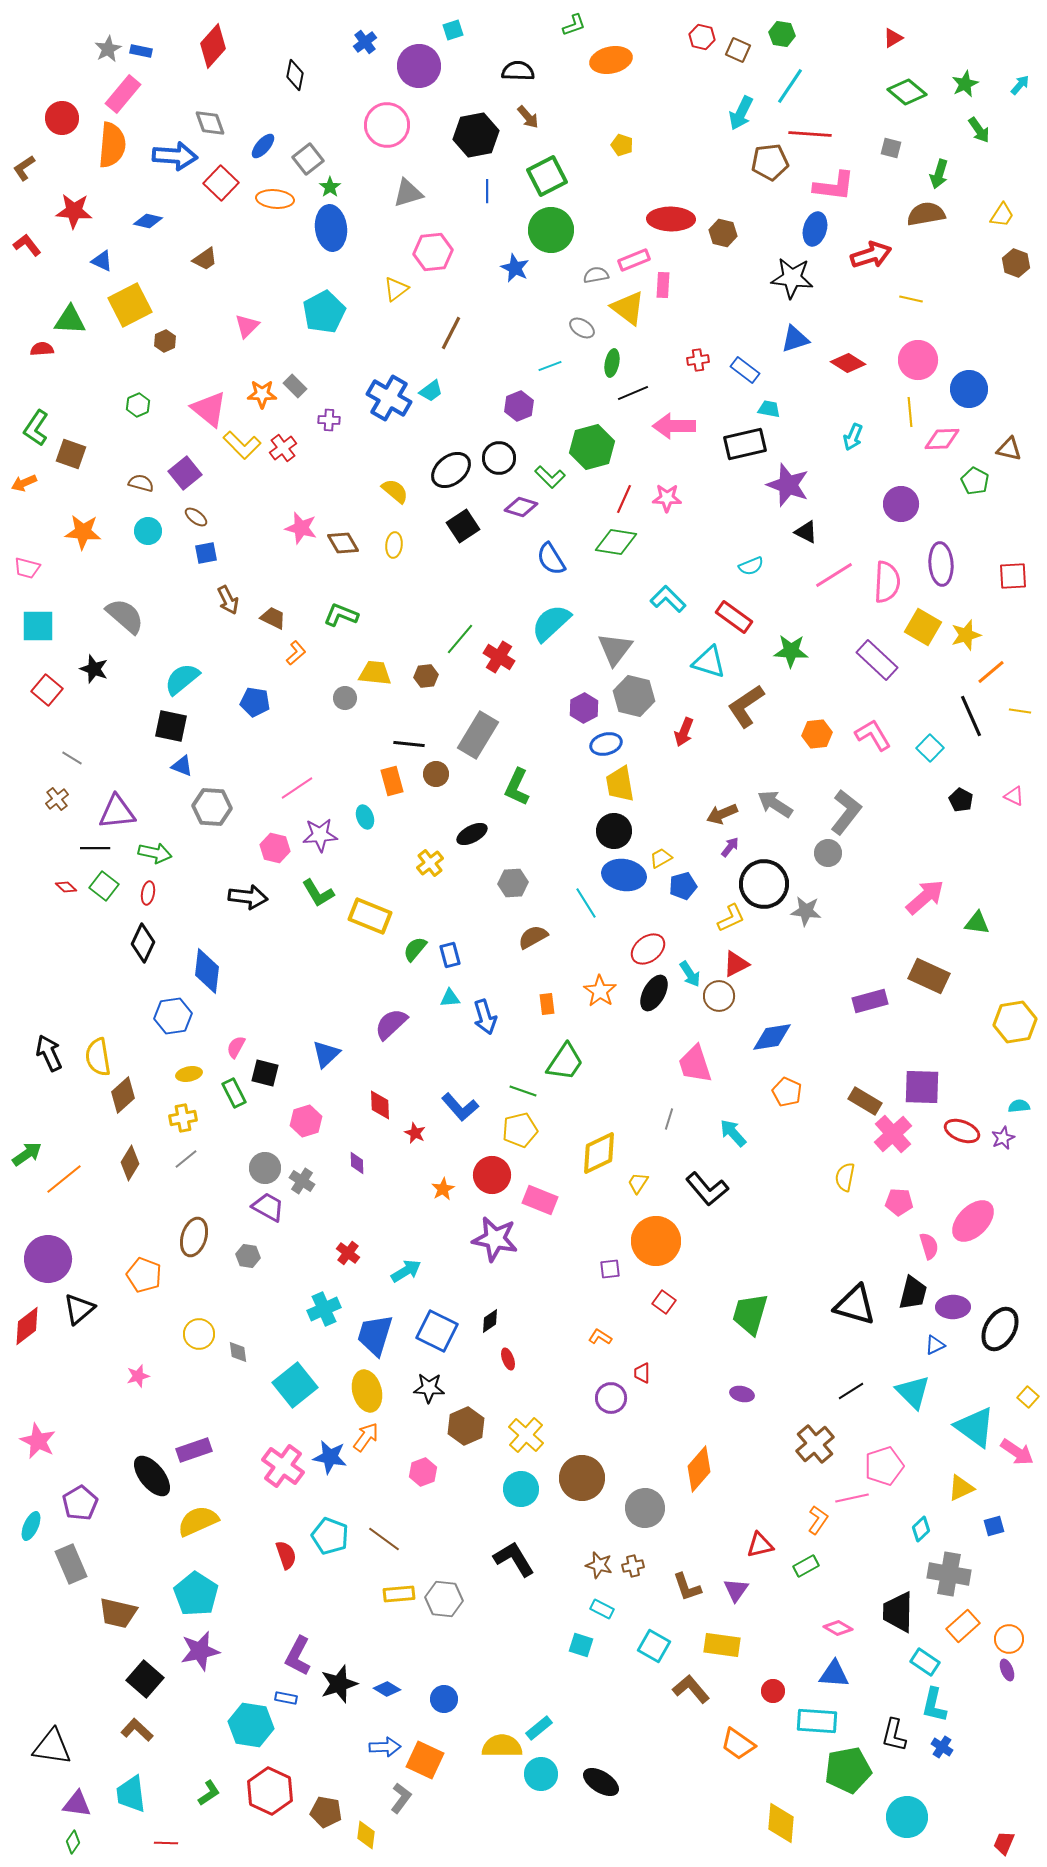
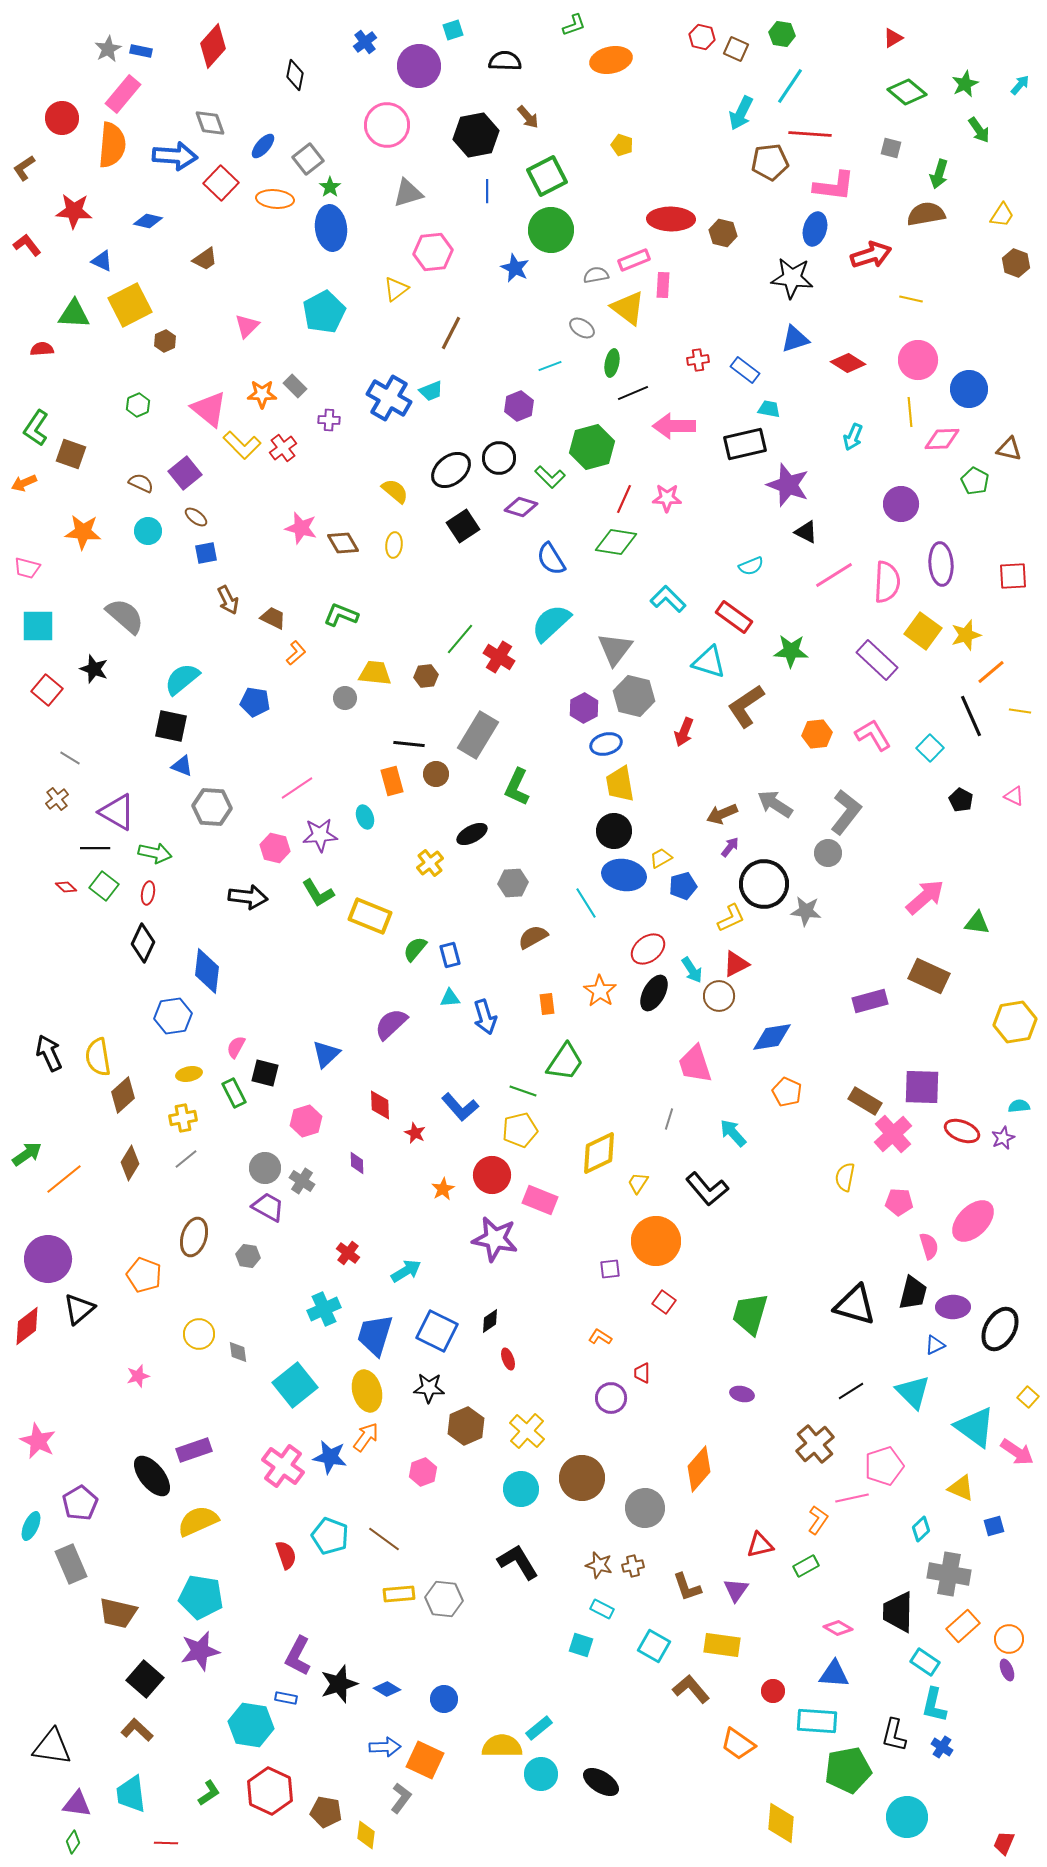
brown square at (738, 50): moved 2 px left, 1 px up
black semicircle at (518, 71): moved 13 px left, 10 px up
green triangle at (70, 320): moved 4 px right, 6 px up
cyan trapezoid at (431, 391): rotated 15 degrees clockwise
brown semicircle at (141, 483): rotated 10 degrees clockwise
yellow square at (923, 627): moved 4 px down; rotated 6 degrees clockwise
gray line at (72, 758): moved 2 px left
purple triangle at (117, 812): rotated 36 degrees clockwise
cyan arrow at (690, 974): moved 2 px right, 4 px up
yellow cross at (526, 1435): moved 1 px right, 4 px up
yellow triangle at (961, 1488): rotated 48 degrees clockwise
black L-shape at (514, 1559): moved 4 px right, 3 px down
cyan pentagon at (196, 1594): moved 5 px right, 3 px down; rotated 24 degrees counterclockwise
